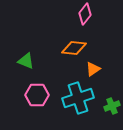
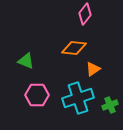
green cross: moved 2 px left, 1 px up
